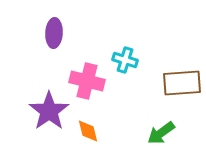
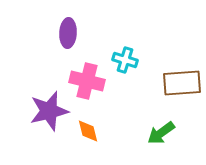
purple ellipse: moved 14 px right
purple star: rotated 21 degrees clockwise
